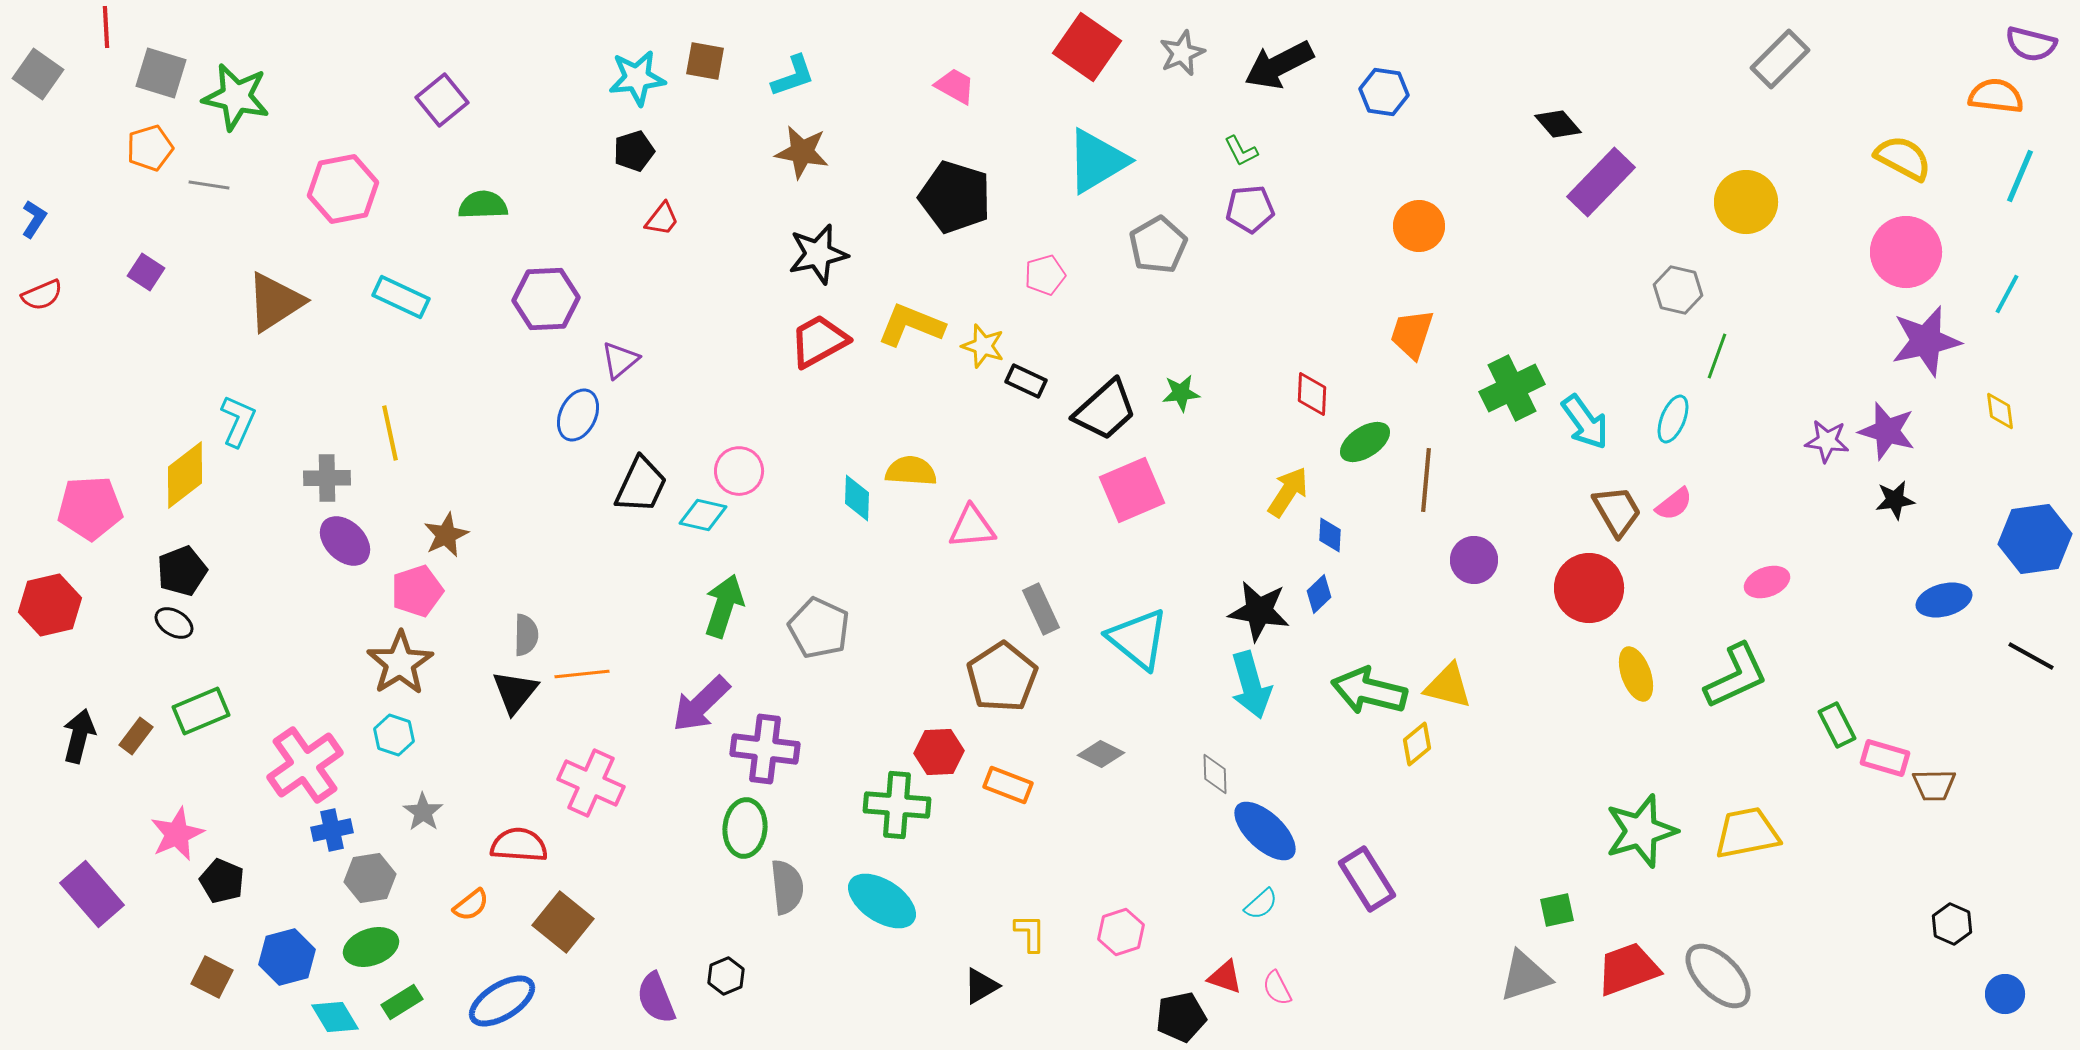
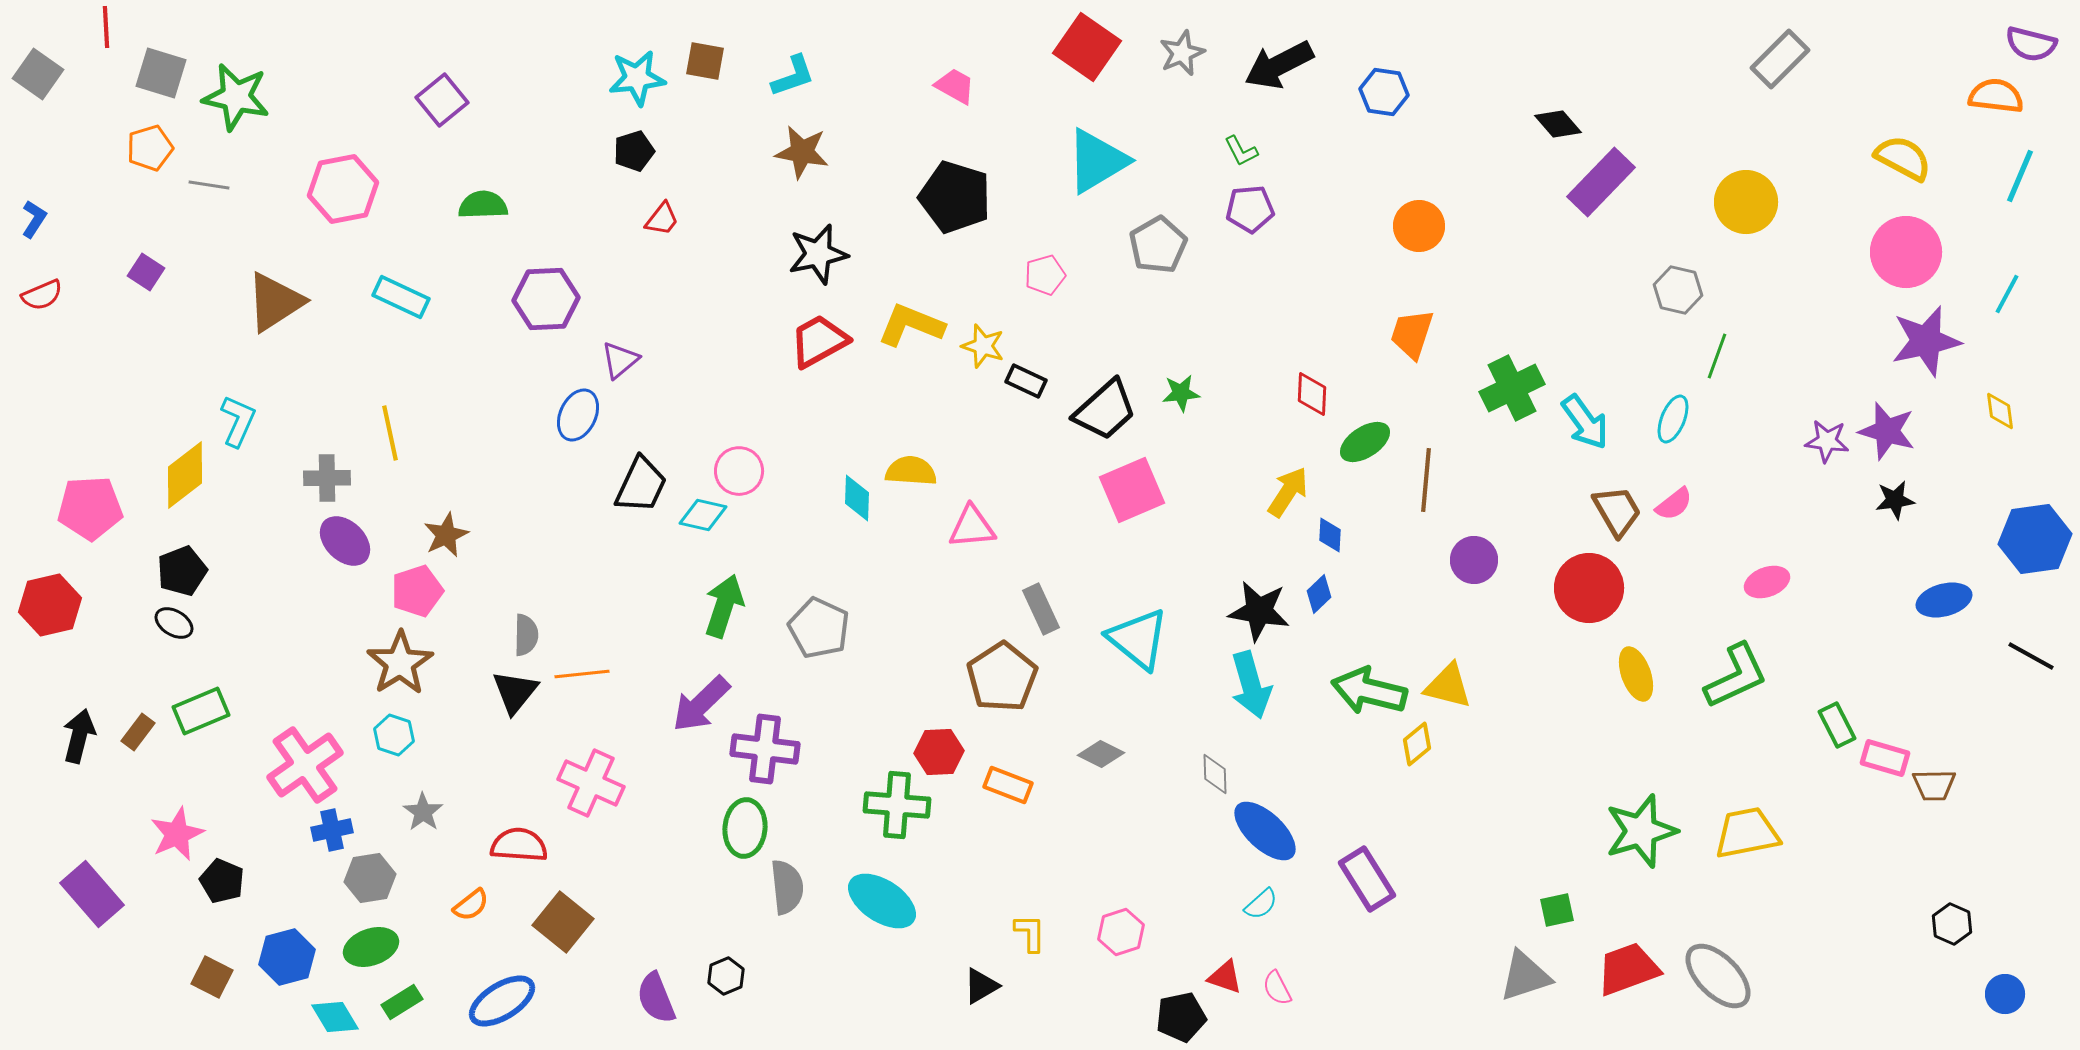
brown rectangle at (136, 736): moved 2 px right, 4 px up
